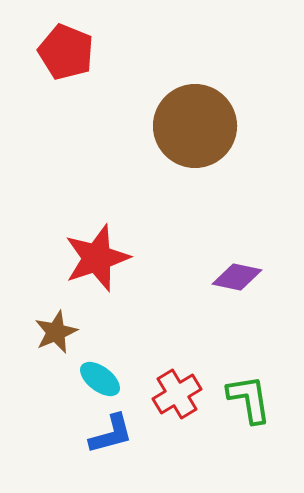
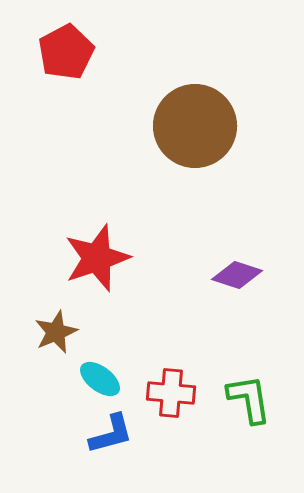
red pentagon: rotated 22 degrees clockwise
purple diamond: moved 2 px up; rotated 6 degrees clockwise
red cross: moved 6 px left, 1 px up; rotated 36 degrees clockwise
